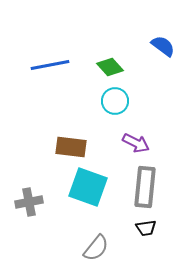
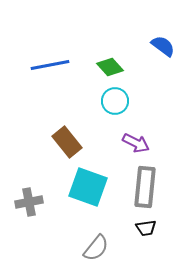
brown rectangle: moved 4 px left, 5 px up; rotated 44 degrees clockwise
